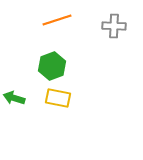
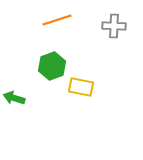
yellow rectangle: moved 23 px right, 11 px up
